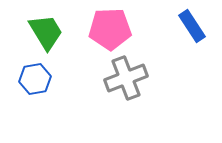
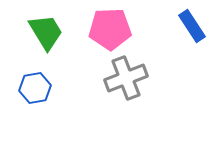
blue hexagon: moved 9 px down
